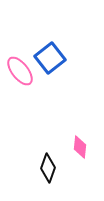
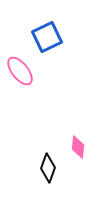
blue square: moved 3 px left, 21 px up; rotated 12 degrees clockwise
pink diamond: moved 2 px left
